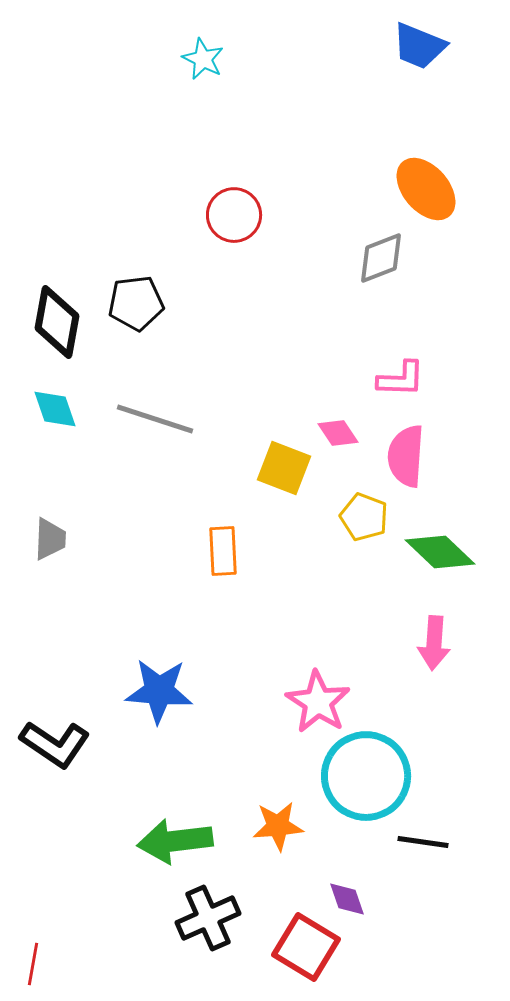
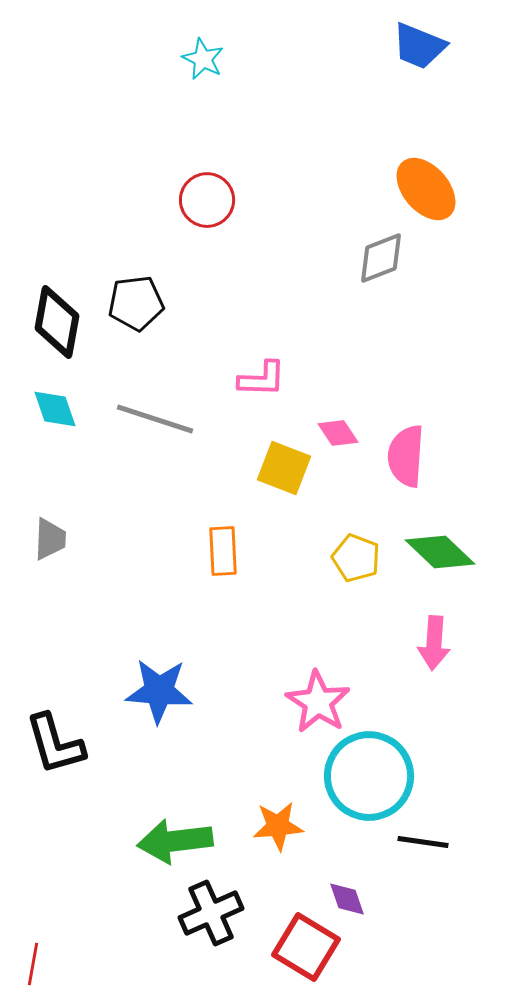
red circle: moved 27 px left, 15 px up
pink L-shape: moved 139 px left
yellow pentagon: moved 8 px left, 41 px down
black L-shape: rotated 40 degrees clockwise
cyan circle: moved 3 px right
black cross: moved 3 px right, 5 px up
